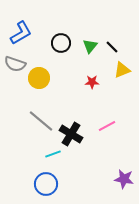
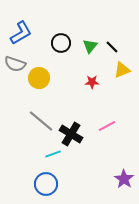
purple star: rotated 24 degrees clockwise
